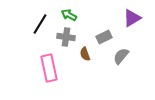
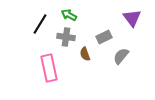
purple triangle: rotated 36 degrees counterclockwise
